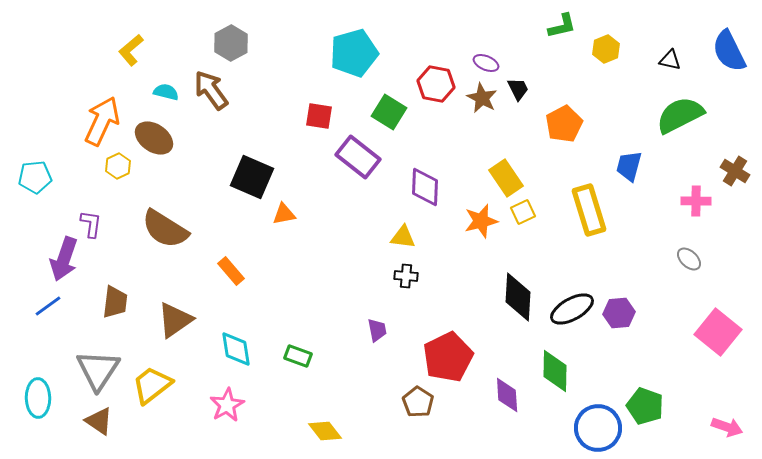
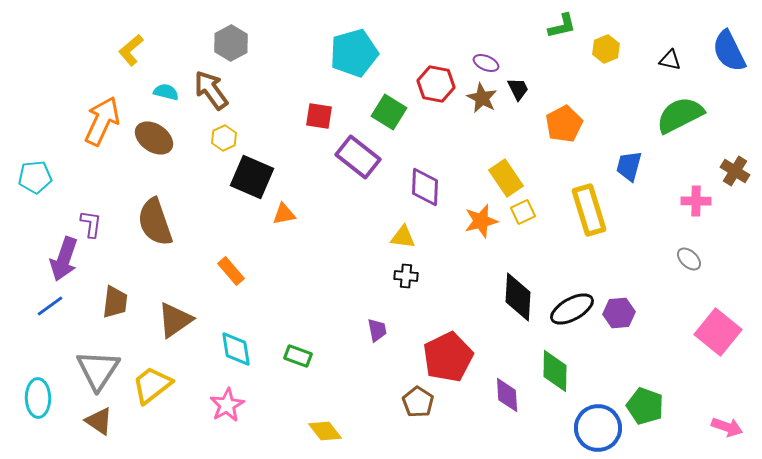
yellow hexagon at (118, 166): moved 106 px right, 28 px up
brown semicircle at (165, 229): moved 10 px left, 7 px up; rotated 39 degrees clockwise
blue line at (48, 306): moved 2 px right
